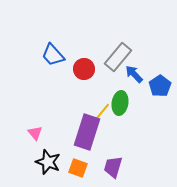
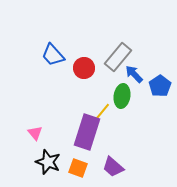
red circle: moved 1 px up
green ellipse: moved 2 px right, 7 px up
purple trapezoid: rotated 65 degrees counterclockwise
